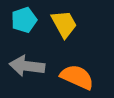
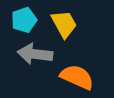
gray arrow: moved 8 px right, 12 px up
